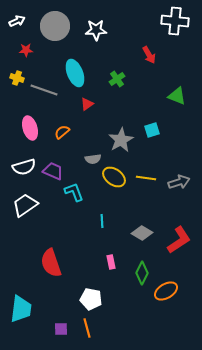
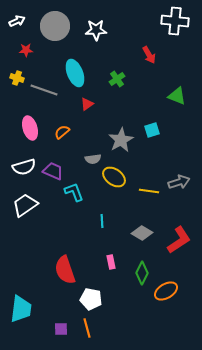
yellow line: moved 3 px right, 13 px down
red semicircle: moved 14 px right, 7 px down
